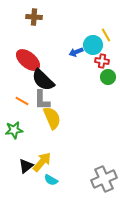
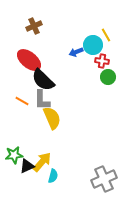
brown cross: moved 9 px down; rotated 28 degrees counterclockwise
red ellipse: moved 1 px right
green star: moved 25 px down
black triangle: moved 1 px right; rotated 14 degrees clockwise
cyan semicircle: moved 2 px right, 4 px up; rotated 104 degrees counterclockwise
